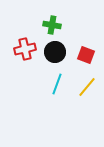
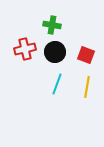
yellow line: rotated 30 degrees counterclockwise
